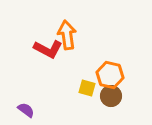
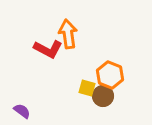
orange arrow: moved 1 px right, 1 px up
orange hexagon: rotated 8 degrees clockwise
brown circle: moved 8 px left
purple semicircle: moved 4 px left, 1 px down
